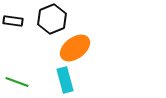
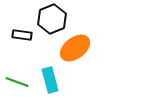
black rectangle: moved 9 px right, 14 px down
cyan rectangle: moved 15 px left
